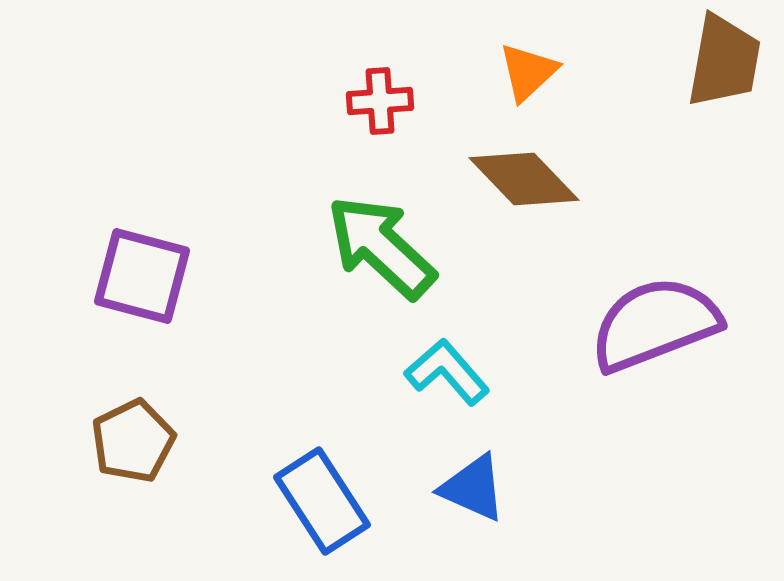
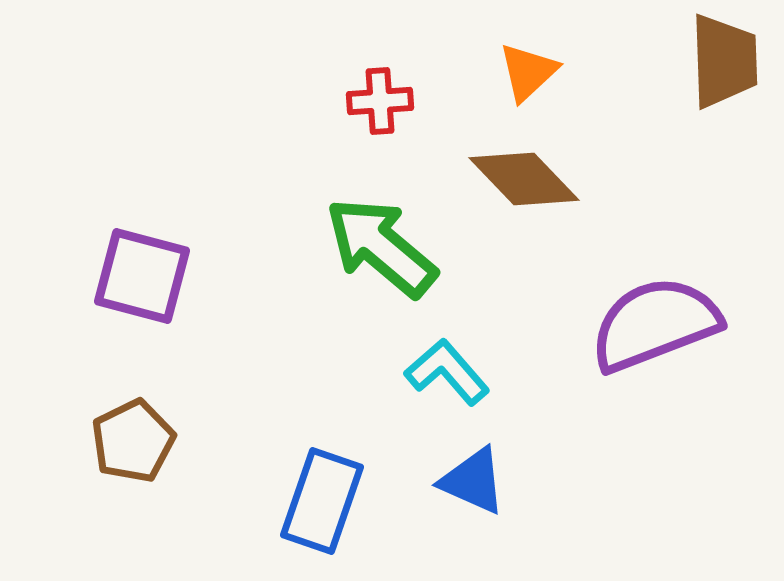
brown trapezoid: rotated 12 degrees counterclockwise
green arrow: rotated 3 degrees counterclockwise
blue triangle: moved 7 px up
blue rectangle: rotated 52 degrees clockwise
